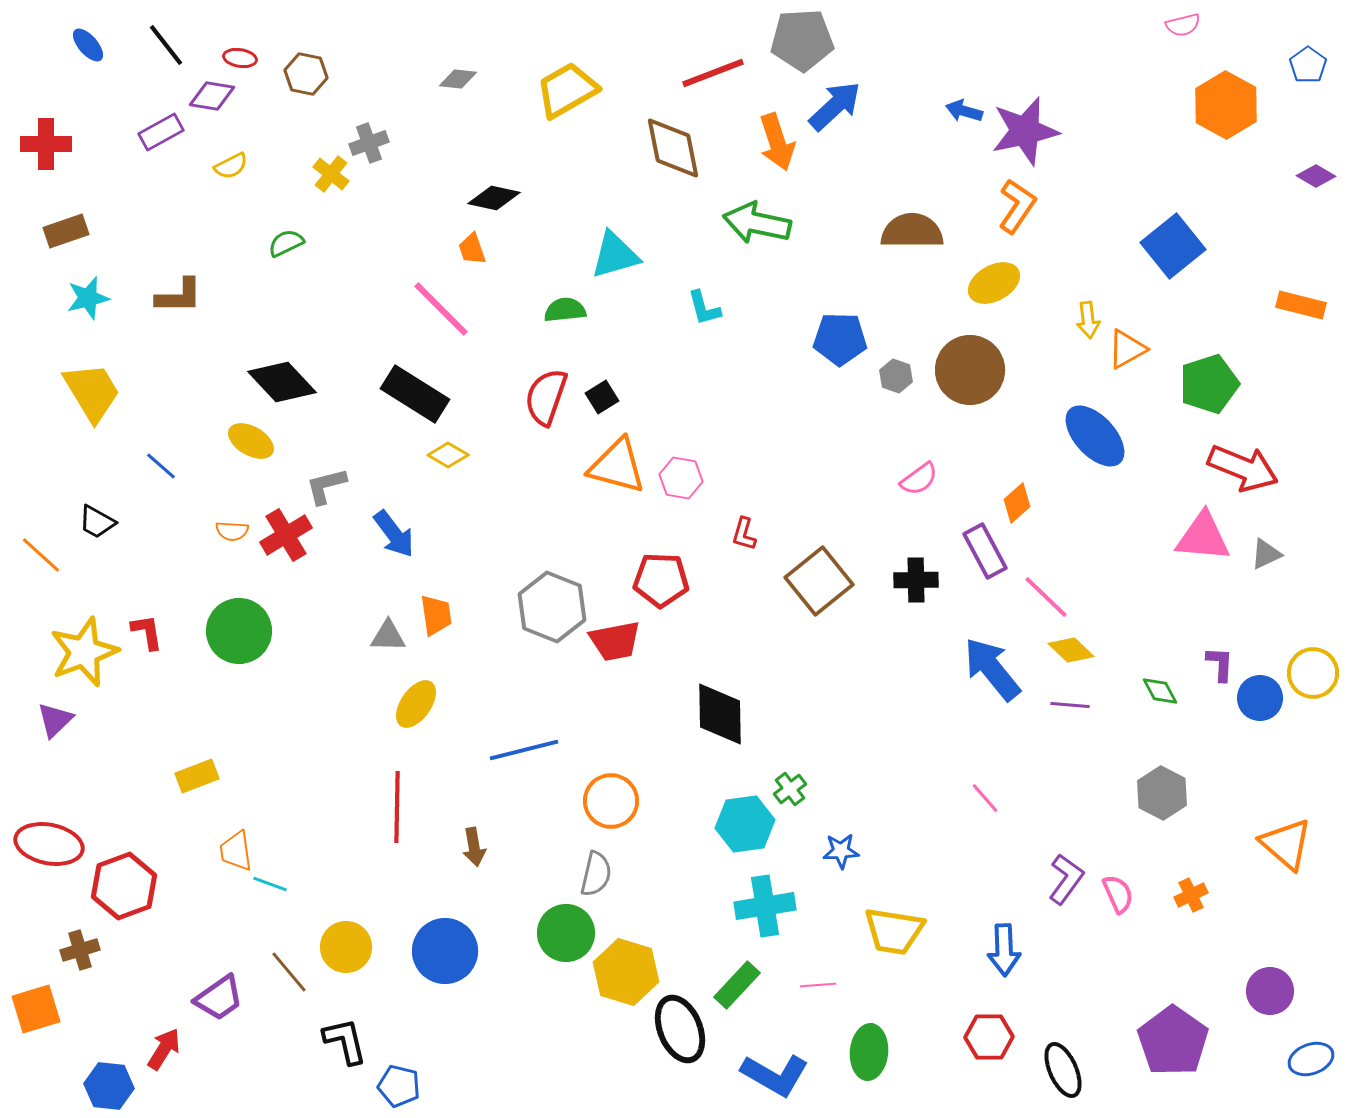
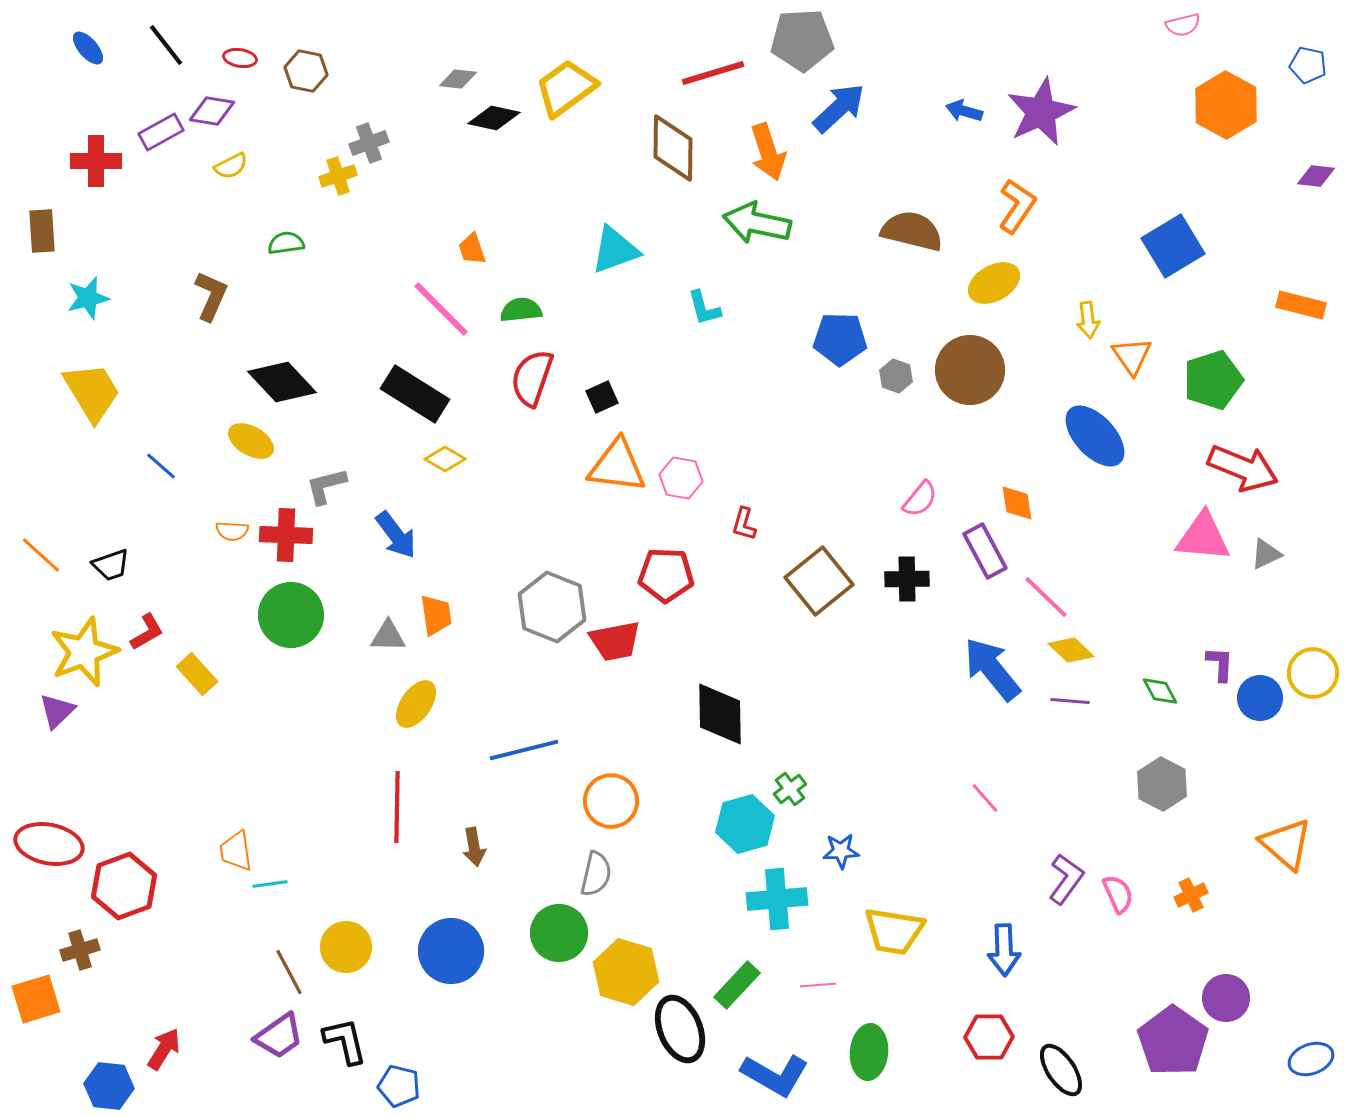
blue ellipse at (88, 45): moved 3 px down
blue pentagon at (1308, 65): rotated 24 degrees counterclockwise
red line at (713, 73): rotated 4 degrees clockwise
brown hexagon at (306, 74): moved 3 px up
yellow trapezoid at (567, 90): moved 1 px left, 2 px up; rotated 6 degrees counterclockwise
purple diamond at (212, 96): moved 15 px down
blue arrow at (835, 106): moved 4 px right, 2 px down
purple star at (1025, 131): moved 16 px right, 19 px up; rotated 12 degrees counterclockwise
orange arrow at (777, 142): moved 9 px left, 10 px down
red cross at (46, 144): moved 50 px right, 17 px down
brown diamond at (673, 148): rotated 12 degrees clockwise
yellow cross at (331, 174): moved 7 px right, 2 px down; rotated 33 degrees clockwise
purple diamond at (1316, 176): rotated 24 degrees counterclockwise
black diamond at (494, 198): moved 80 px up
brown rectangle at (66, 231): moved 24 px left; rotated 75 degrees counterclockwise
brown semicircle at (912, 231): rotated 14 degrees clockwise
green semicircle at (286, 243): rotated 18 degrees clockwise
blue square at (1173, 246): rotated 8 degrees clockwise
cyan triangle at (615, 255): moved 5 px up; rotated 4 degrees counterclockwise
brown L-shape at (179, 296): moved 32 px right; rotated 66 degrees counterclockwise
green semicircle at (565, 310): moved 44 px left
orange triangle at (1127, 349): moved 5 px right, 7 px down; rotated 36 degrees counterclockwise
green pentagon at (1209, 384): moved 4 px right, 4 px up
red semicircle at (546, 397): moved 14 px left, 19 px up
black square at (602, 397): rotated 8 degrees clockwise
yellow diamond at (448, 455): moved 3 px left, 4 px down
orange triangle at (617, 466): rotated 8 degrees counterclockwise
pink semicircle at (919, 479): moved 1 px right, 20 px down; rotated 15 degrees counterclockwise
orange diamond at (1017, 503): rotated 57 degrees counterclockwise
black trapezoid at (97, 522): moved 14 px right, 43 px down; rotated 48 degrees counterclockwise
blue arrow at (394, 534): moved 2 px right, 1 px down
red L-shape at (744, 534): moved 10 px up
red cross at (286, 535): rotated 33 degrees clockwise
red pentagon at (661, 580): moved 5 px right, 5 px up
black cross at (916, 580): moved 9 px left, 1 px up
green circle at (239, 631): moved 52 px right, 16 px up
red L-shape at (147, 632): rotated 69 degrees clockwise
purple line at (1070, 705): moved 4 px up
purple triangle at (55, 720): moved 2 px right, 9 px up
yellow rectangle at (197, 776): moved 102 px up; rotated 69 degrees clockwise
gray hexagon at (1162, 793): moved 9 px up
cyan hexagon at (745, 824): rotated 8 degrees counterclockwise
cyan line at (270, 884): rotated 28 degrees counterclockwise
cyan cross at (765, 906): moved 12 px right, 7 px up; rotated 4 degrees clockwise
green circle at (566, 933): moved 7 px left
blue circle at (445, 951): moved 6 px right
brown line at (289, 972): rotated 12 degrees clockwise
purple circle at (1270, 991): moved 44 px left, 7 px down
purple trapezoid at (219, 998): moved 60 px right, 38 px down
orange square at (36, 1009): moved 10 px up
black ellipse at (1063, 1070): moved 2 px left; rotated 10 degrees counterclockwise
